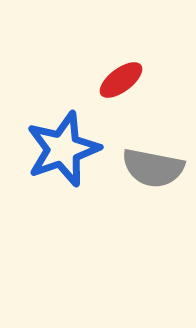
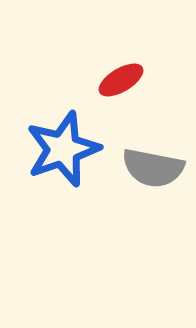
red ellipse: rotated 6 degrees clockwise
